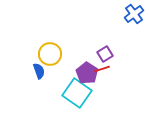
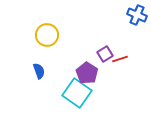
blue cross: moved 3 px right, 1 px down; rotated 30 degrees counterclockwise
yellow circle: moved 3 px left, 19 px up
red line: moved 18 px right, 10 px up
